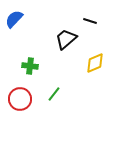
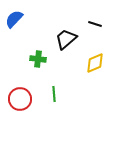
black line: moved 5 px right, 3 px down
green cross: moved 8 px right, 7 px up
green line: rotated 42 degrees counterclockwise
